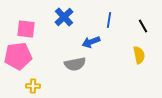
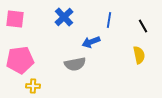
pink square: moved 11 px left, 10 px up
pink pentagon: moved 2 px right, 4 px down
